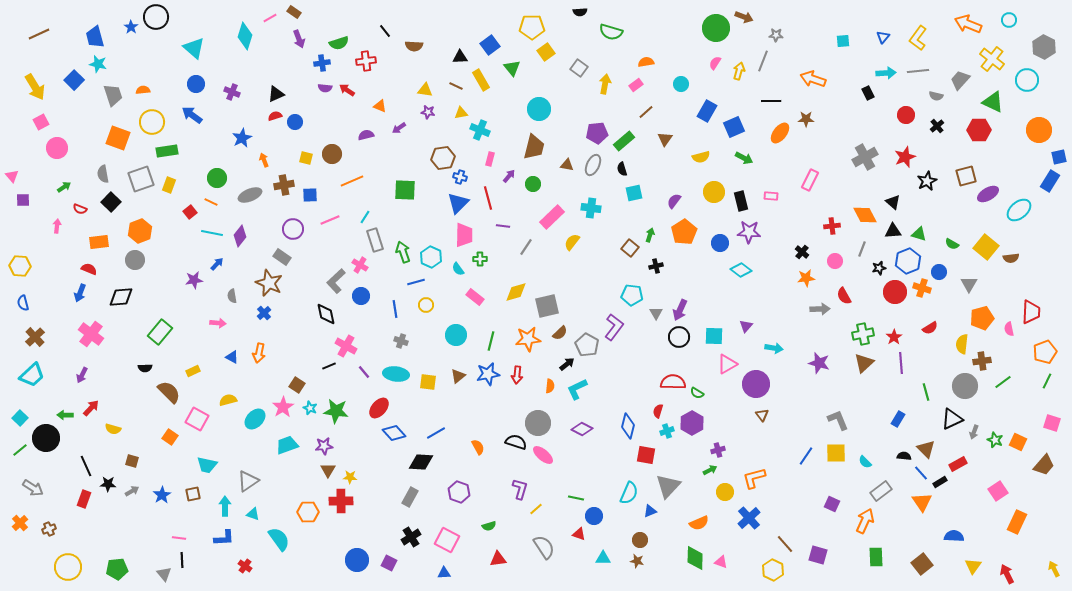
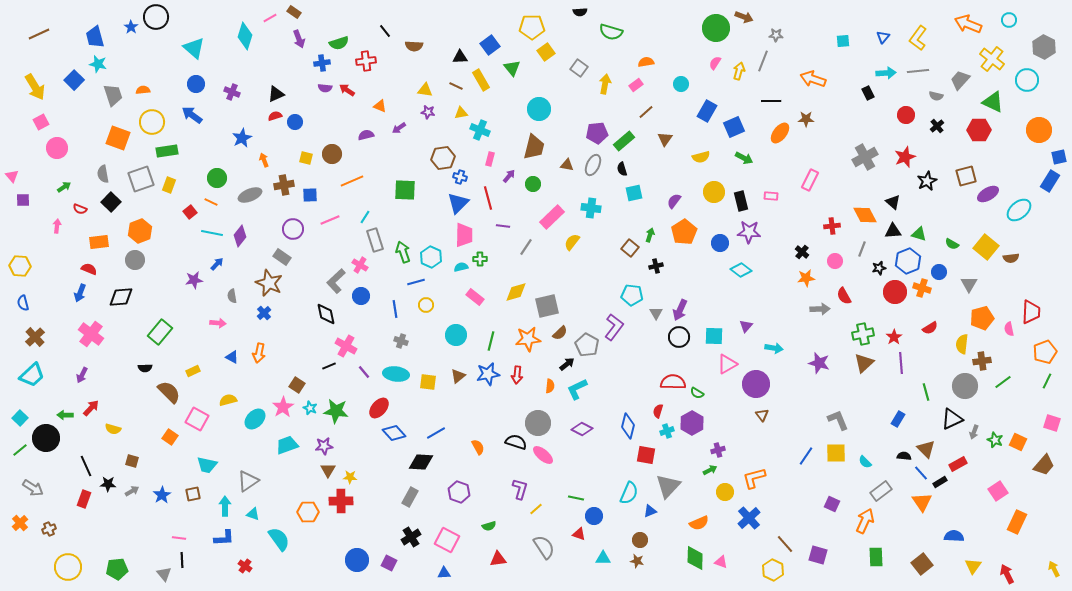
cyan semicircle at (458, 269): moved 3 px right, 2 px up; rotated 112 degrees clockwise
